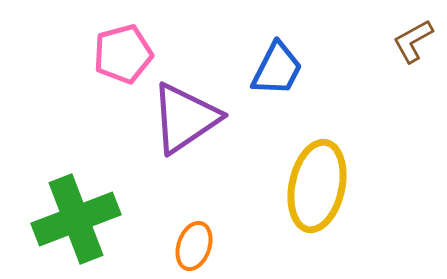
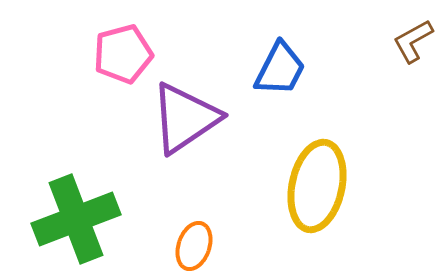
blue trapezoid: moved 3 px right
